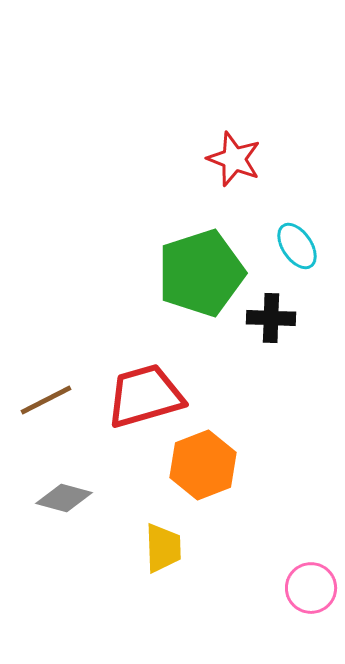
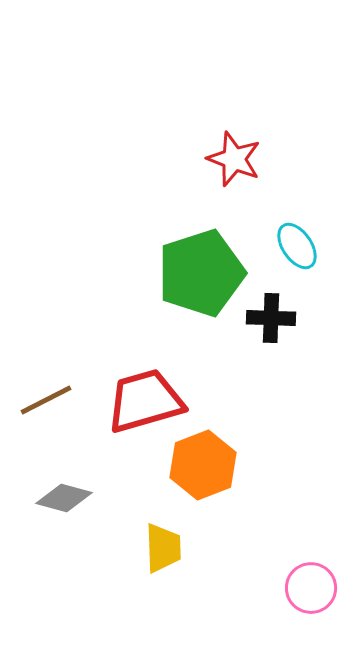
red trapezoid: moved 5 px down
